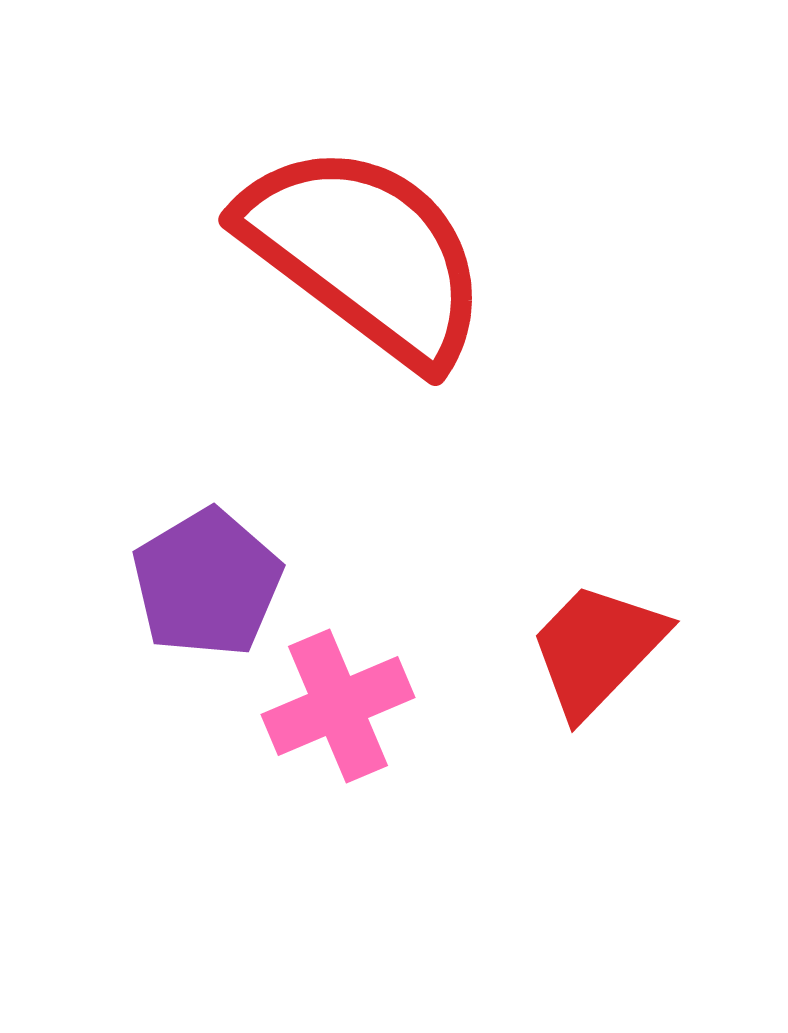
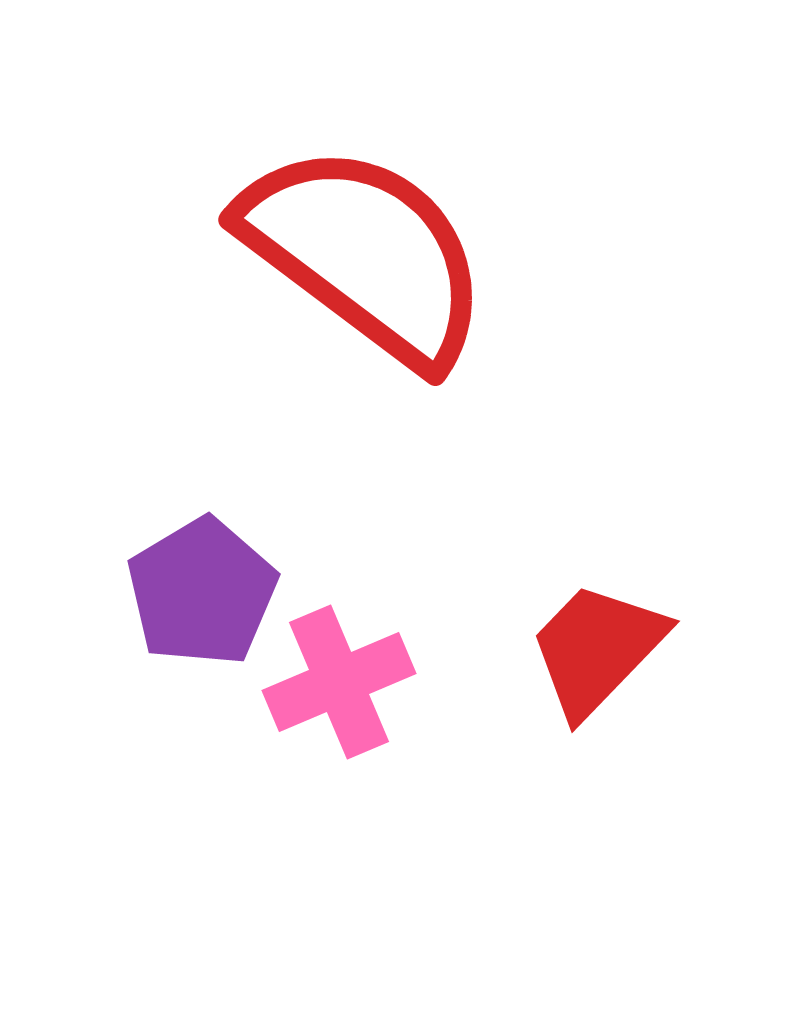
purple pentagon: moved 5 px left, 9 px down
pink cross: moved 1 px right, 24 px up
